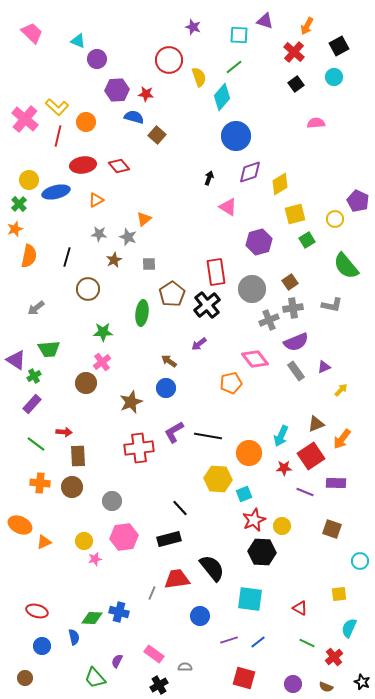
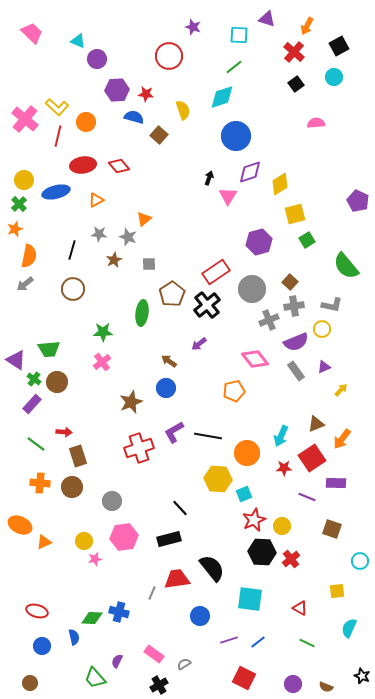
purple triangle at (265, 21): moved 2 px right, 2 px up
red circle at (169, 60): moved 4 px up
yellow semicircle at (199, 77): moved 16 px left, 33 px down
cyan diamond at (222, 97): rotated 32 degrees clockwise
brown square at (157, 135): moved 2 px right
yellow circle at (29, 180): moved 5 px left
pink triangle at (228, 207): moved 11 px up; rotated 30 degrees clockwise
yellow circle at (335, 219): moved 13 px left, 110 px down
black line at (67, 257): moved 5 px right, 7 px up
red rectangle at (216, 272): rotated 64 degrees clockwise
brown square at (290, 282): rotated 14 degrees counterclockwise
brown circle at (88, 289): moved 15 px left
gray arrow at (36, 308): moved 11 px left, 24 px up
gray cross at (293, 308): moved 1 px right, 2 px up
green cross at (34, 376): moved 3 px down; rotated 24 degrees counterclockwise
brown circle at (86, 383): moved 29 px left, 1 px up
orange pentagon at (231, 383): moved 3 px right, 8 px down
red cross at (139, 448): rotated 12 degrees counterclockwise
orange circle at (249, 453): moved 2 px left
brown rectangle at (78, 456): rotated 15 degrees counterclockwise
red square at (311, 456): moved 1 px right, 2 px down
purple line at (305, 492): moved 2 px right, 5 px down
yellow square at (339, 594): moved 2 px left, 3 px up
red cross at (334, 657): moved 43 px left, 98 px up
gray semicircle at (185, 667): moved 1 px left, 3 px up; rotated 32 degrees counterclockwise
brown circle at (25, 678): moved 5 px right, 5 px down
red square at (244, 678): rotated 10 degrees clockwise
black star at (362, 682): moved 6 px up
